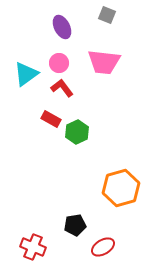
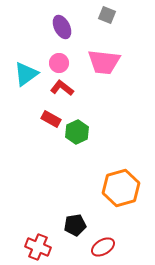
red L-shape: rotated 15 degrees counterclockwise
red cross: moved 5 px right
